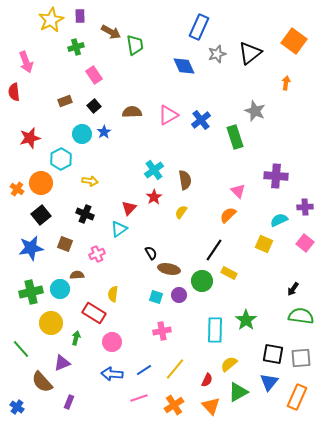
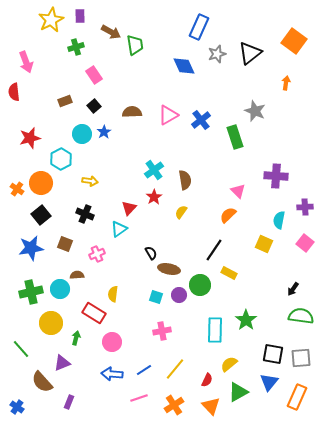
cyan semicircle at (279, 220): rotated 54 degrees counterclockwise
green circle at (202, 281): moved 2 px left, 4 px down
